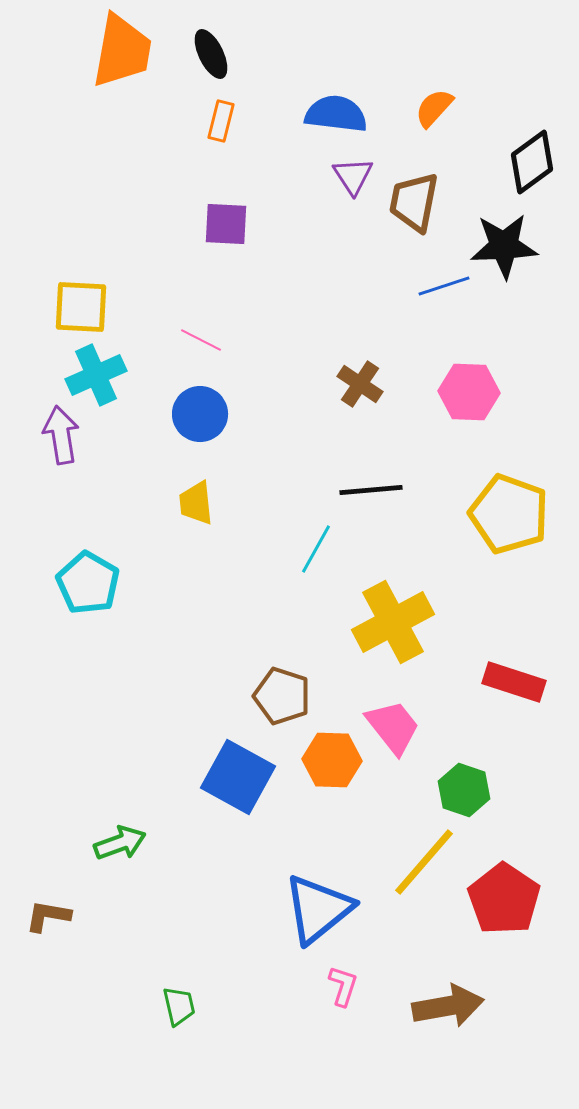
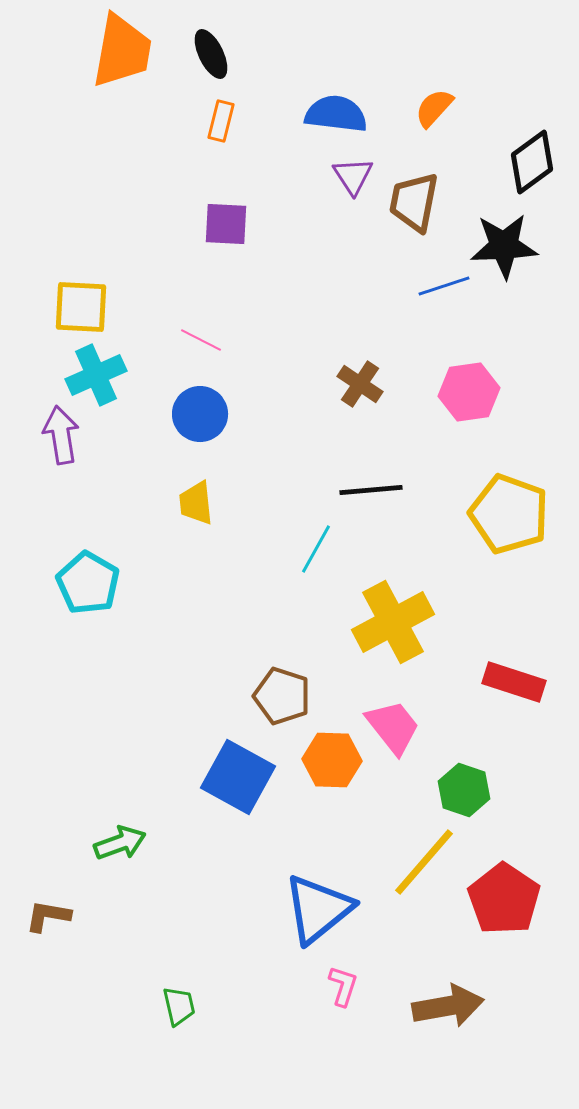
pink hexagon: rotated 10 degrees counterclockwise
